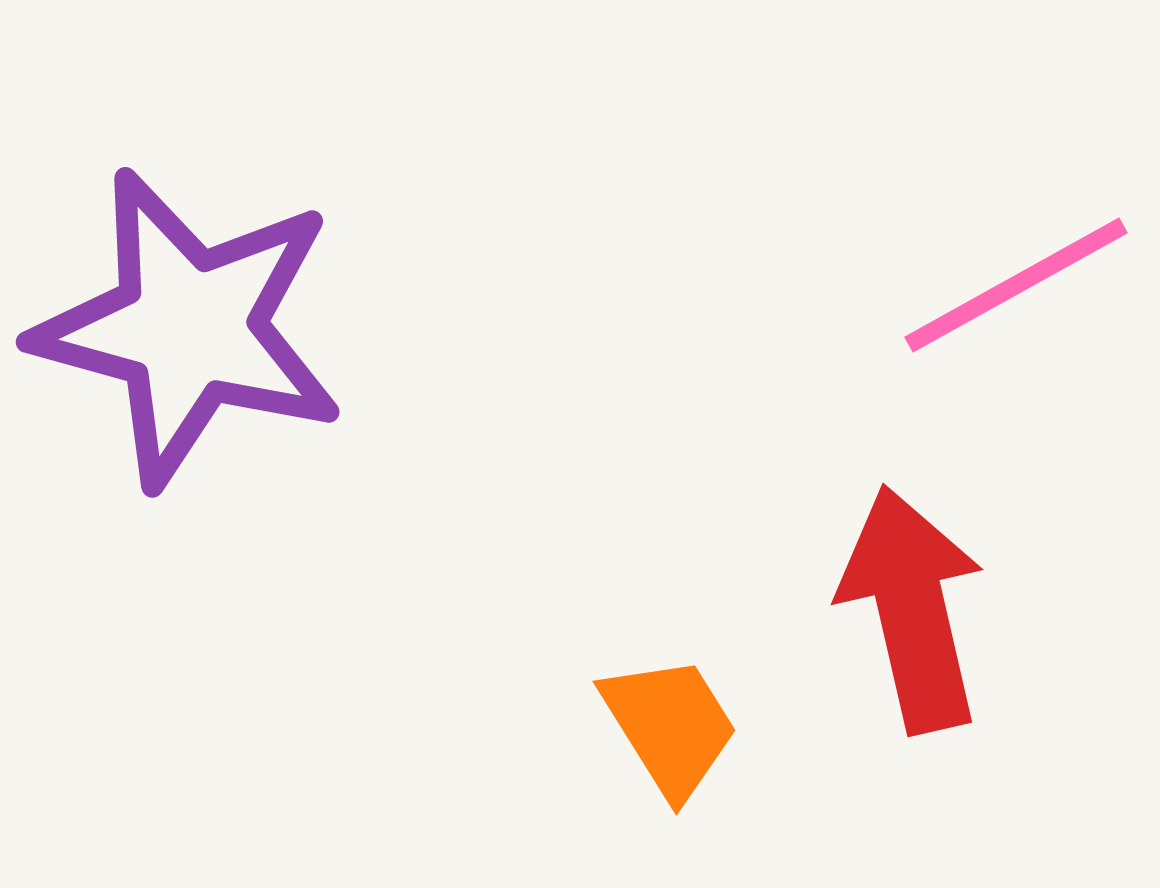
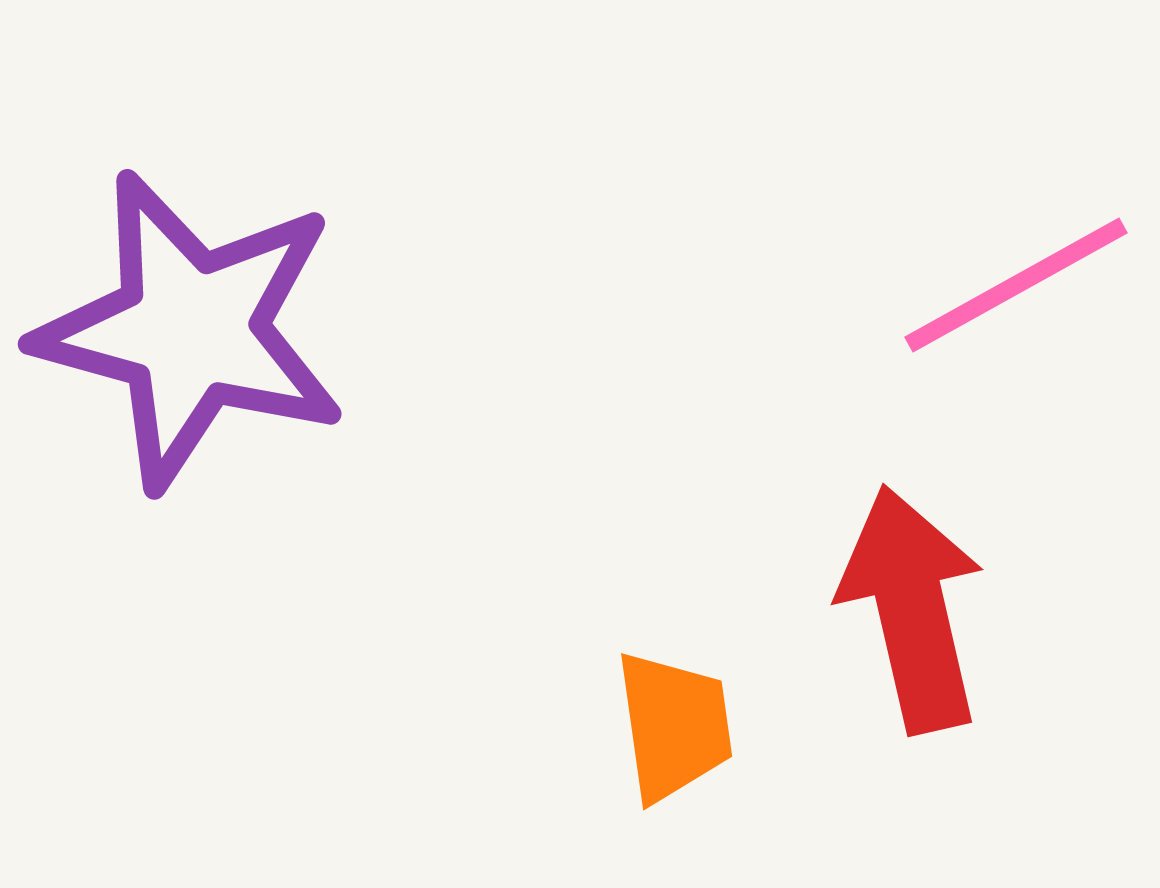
purple star: moved 2 px right, 2 px down
orange trapezoid: moved 4 px right; rotated 24 degrees clockwise
